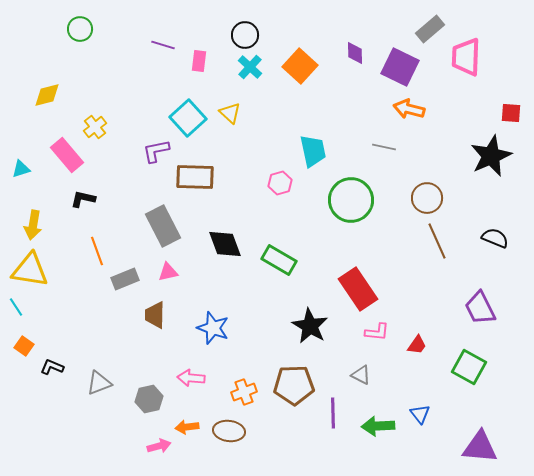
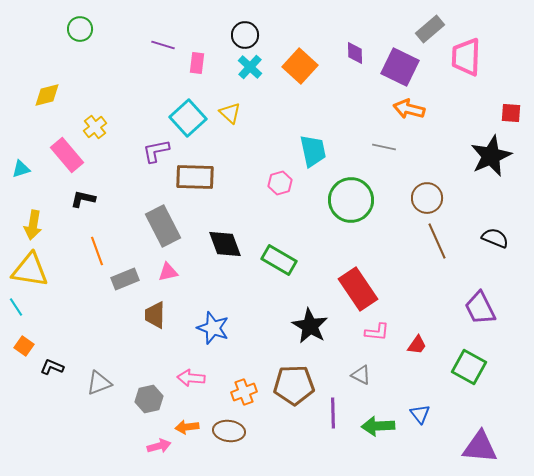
pink rectangle at (199, 61): moved 2 px left, 2 px down
